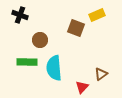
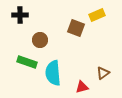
black cross: rotated 21 degrees counterclockwise
green rectangle: rotated 18 degrees clockwise
cyan semicircle: moved 1 px left, 5 px down
brown triangle: moved 2 px right, 1 px up
red triangle: rotated 32 degrees clockwise
